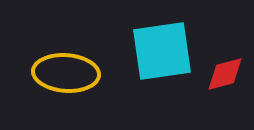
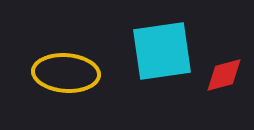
red diamond: moved 1 px left, 1 px down
